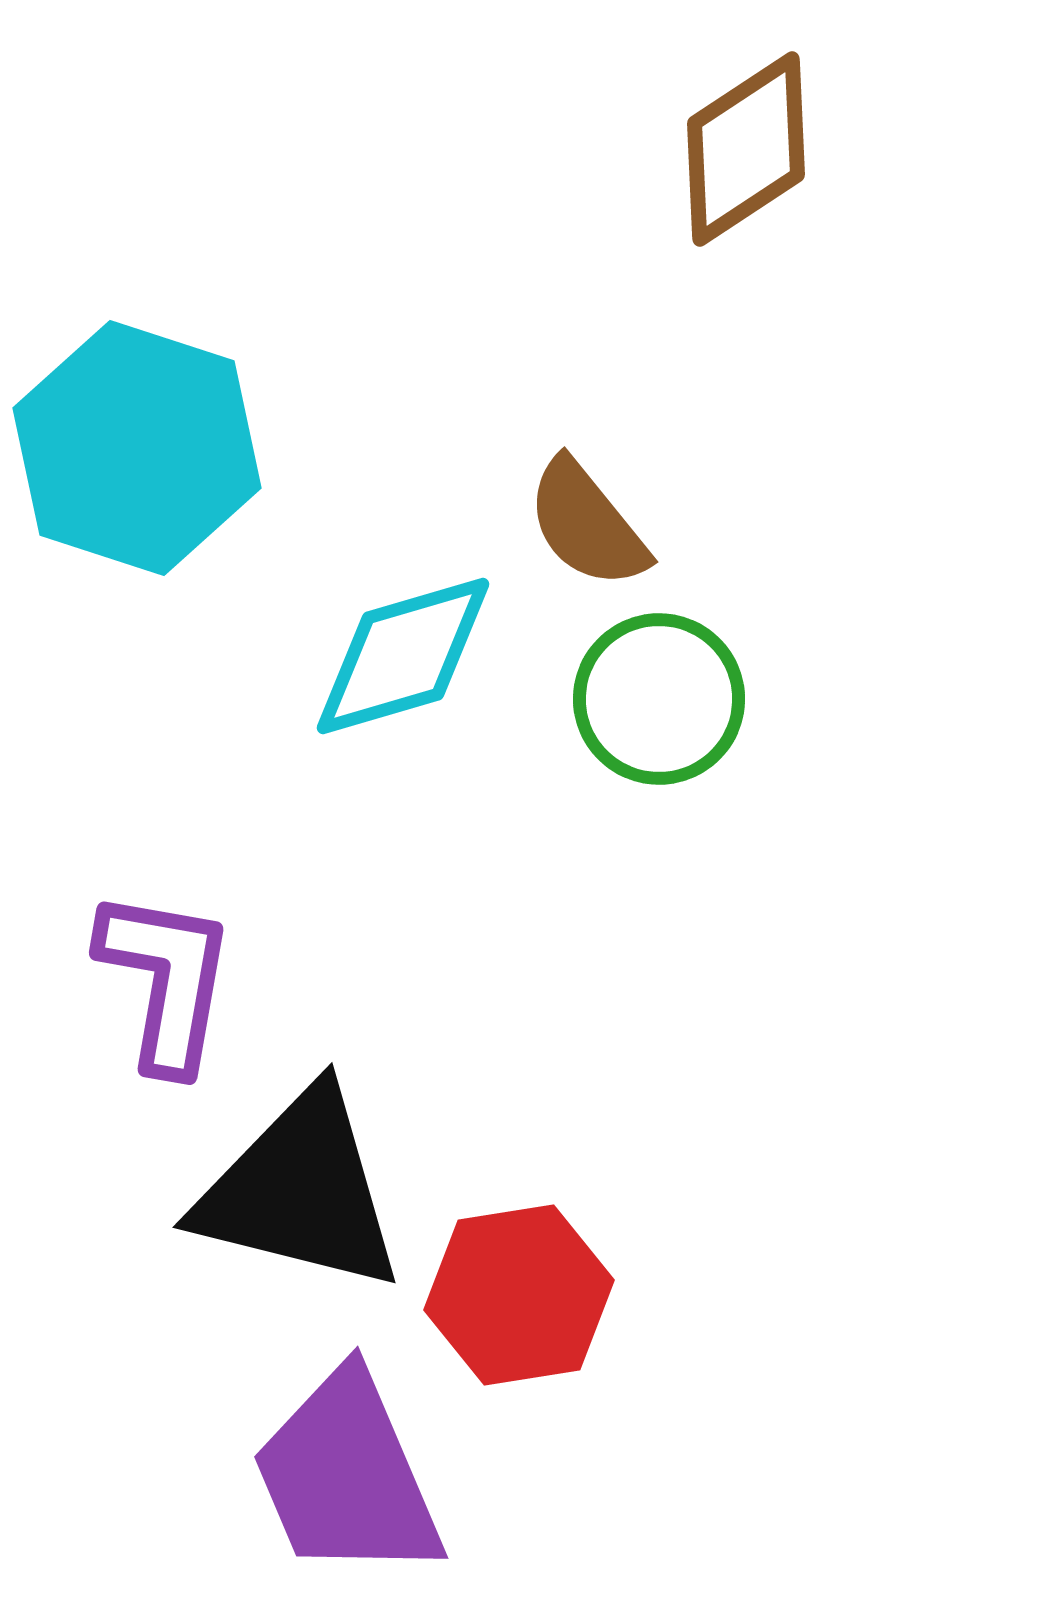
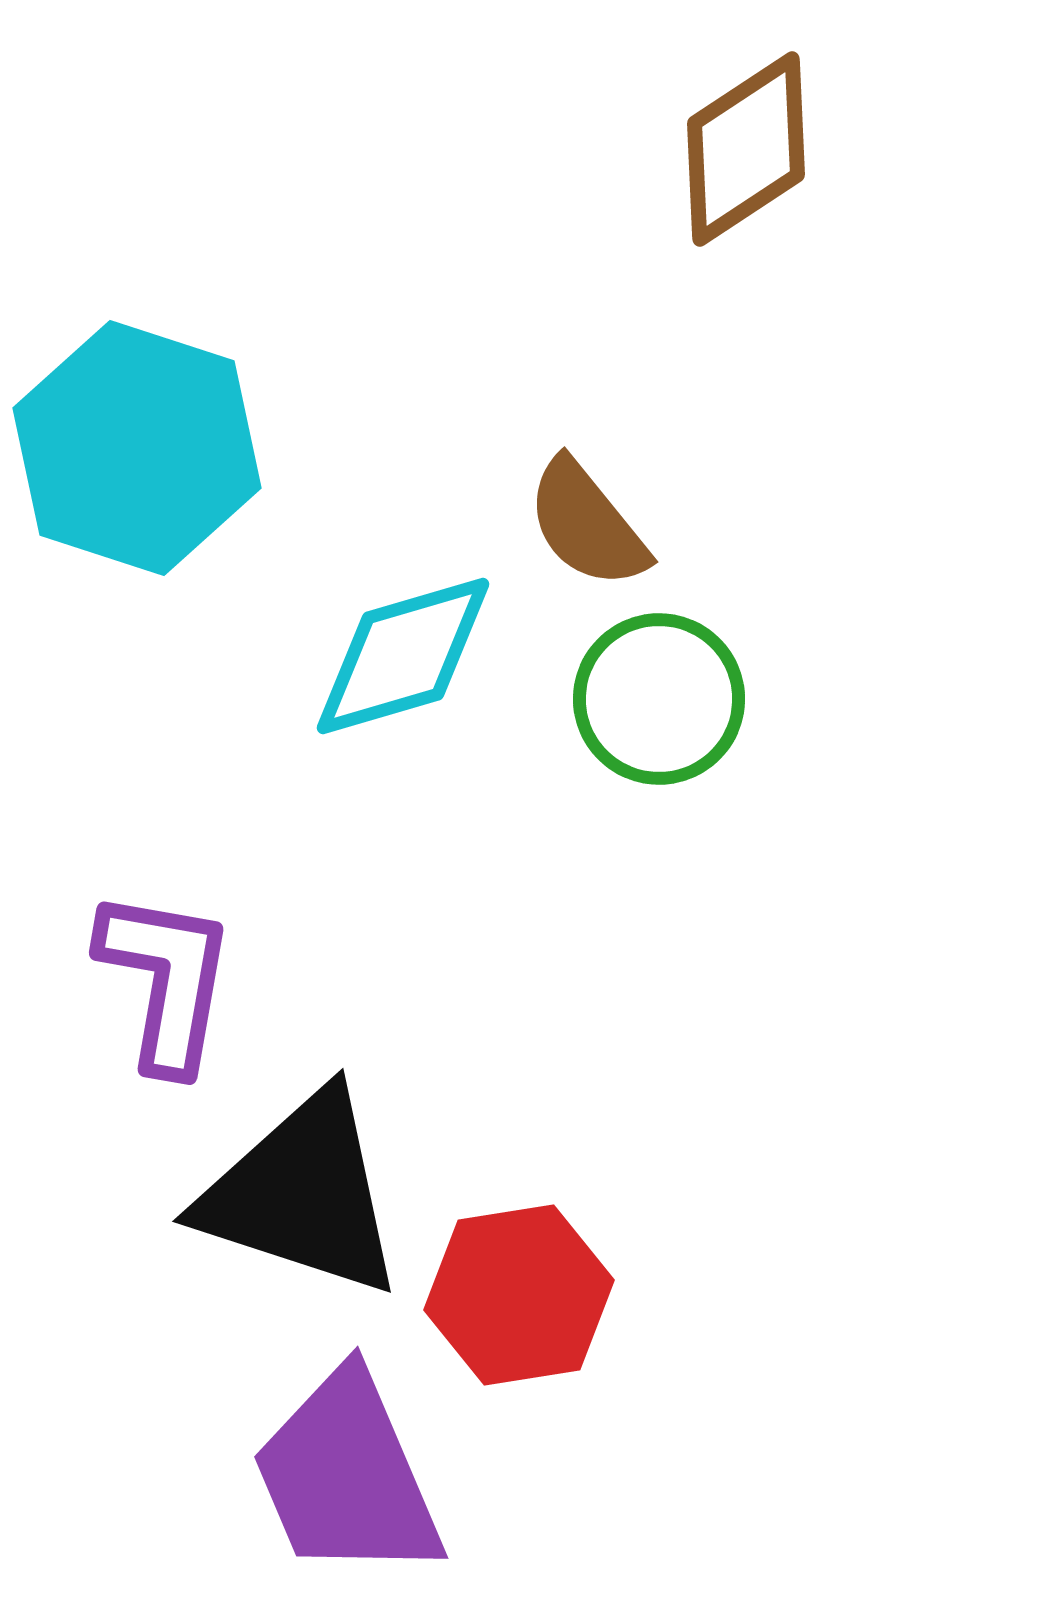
black triangle: moved 2 px right, 3 px down; rotated 4 degrees clockwise
